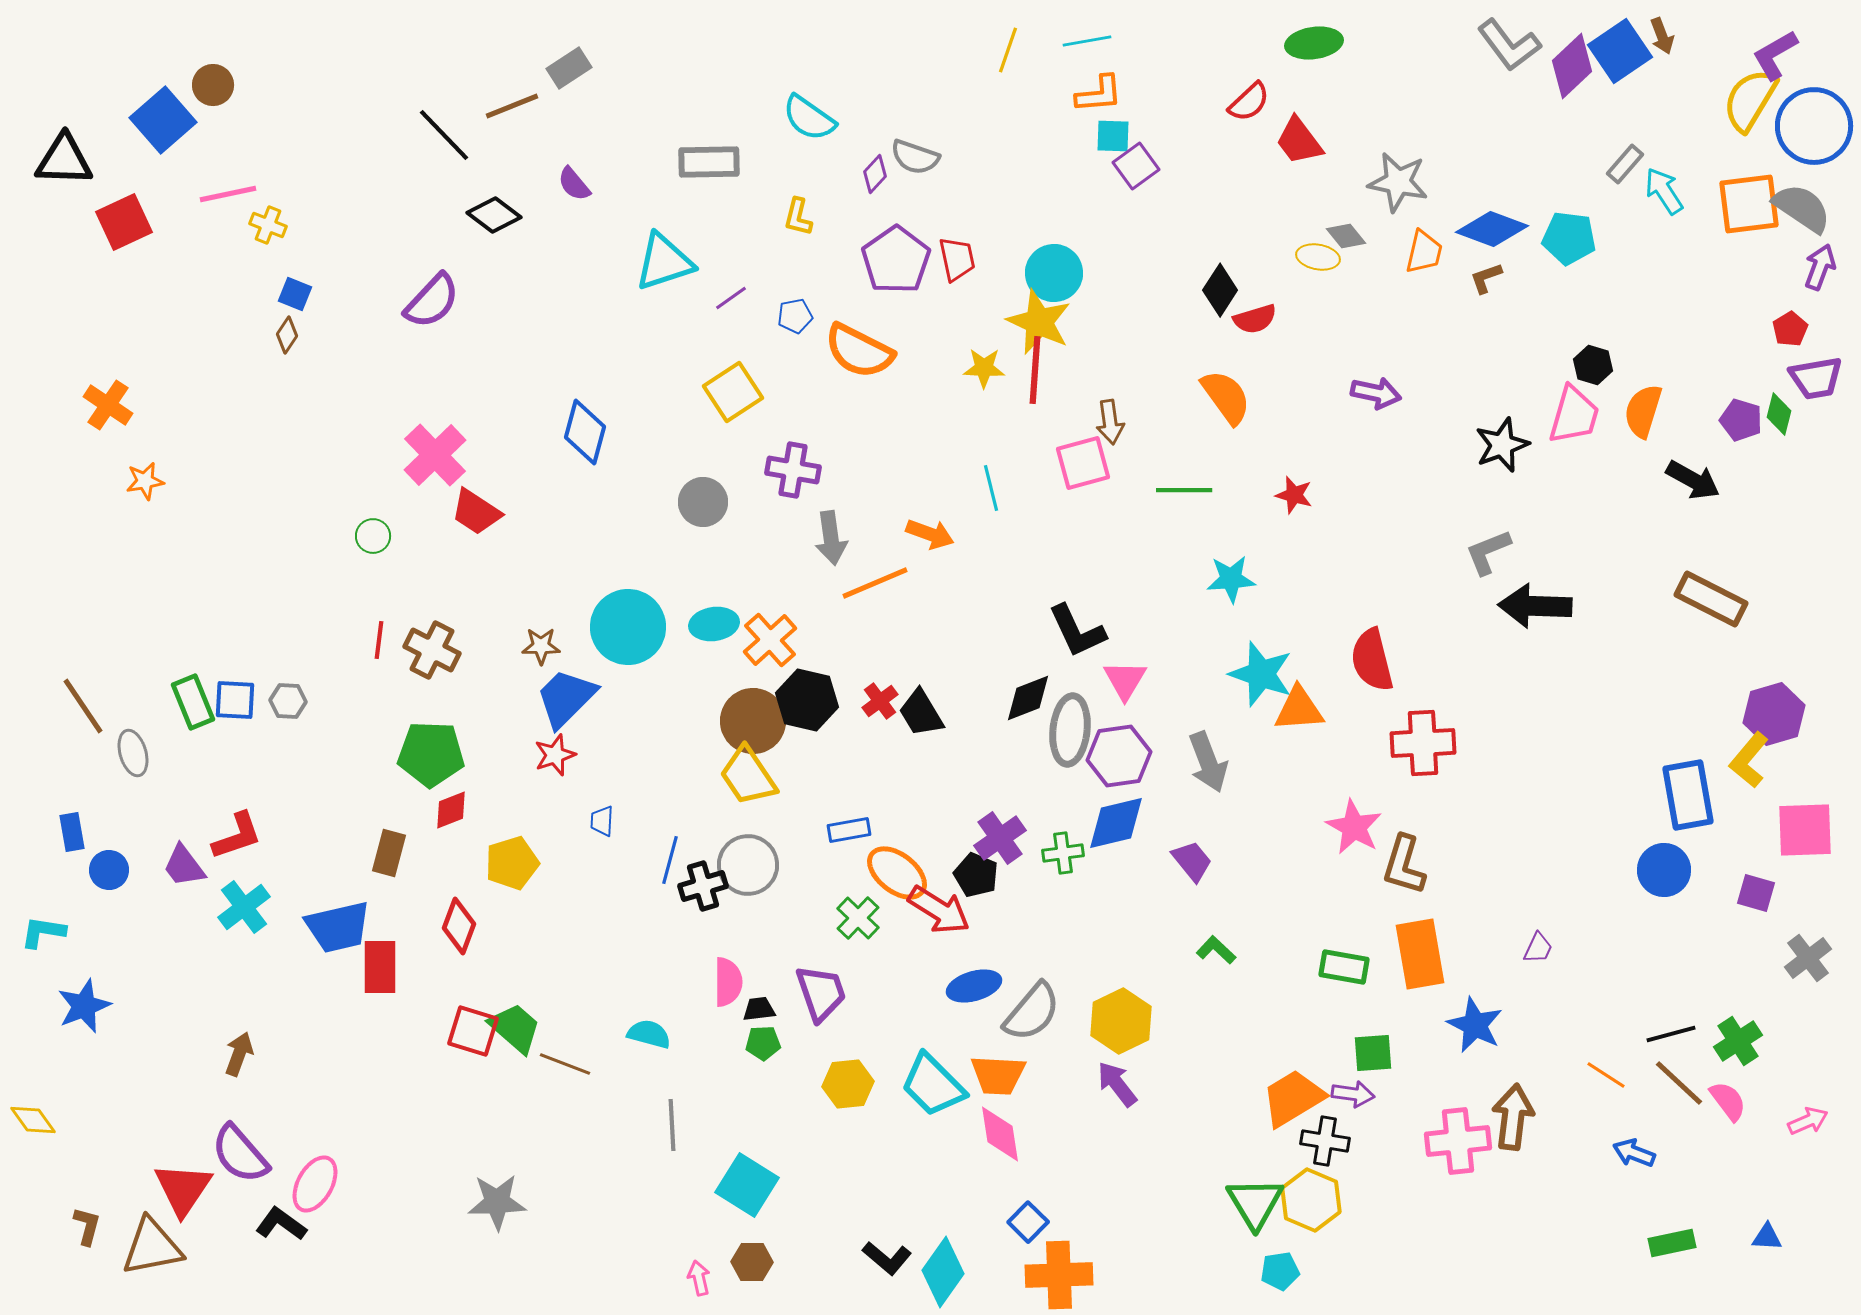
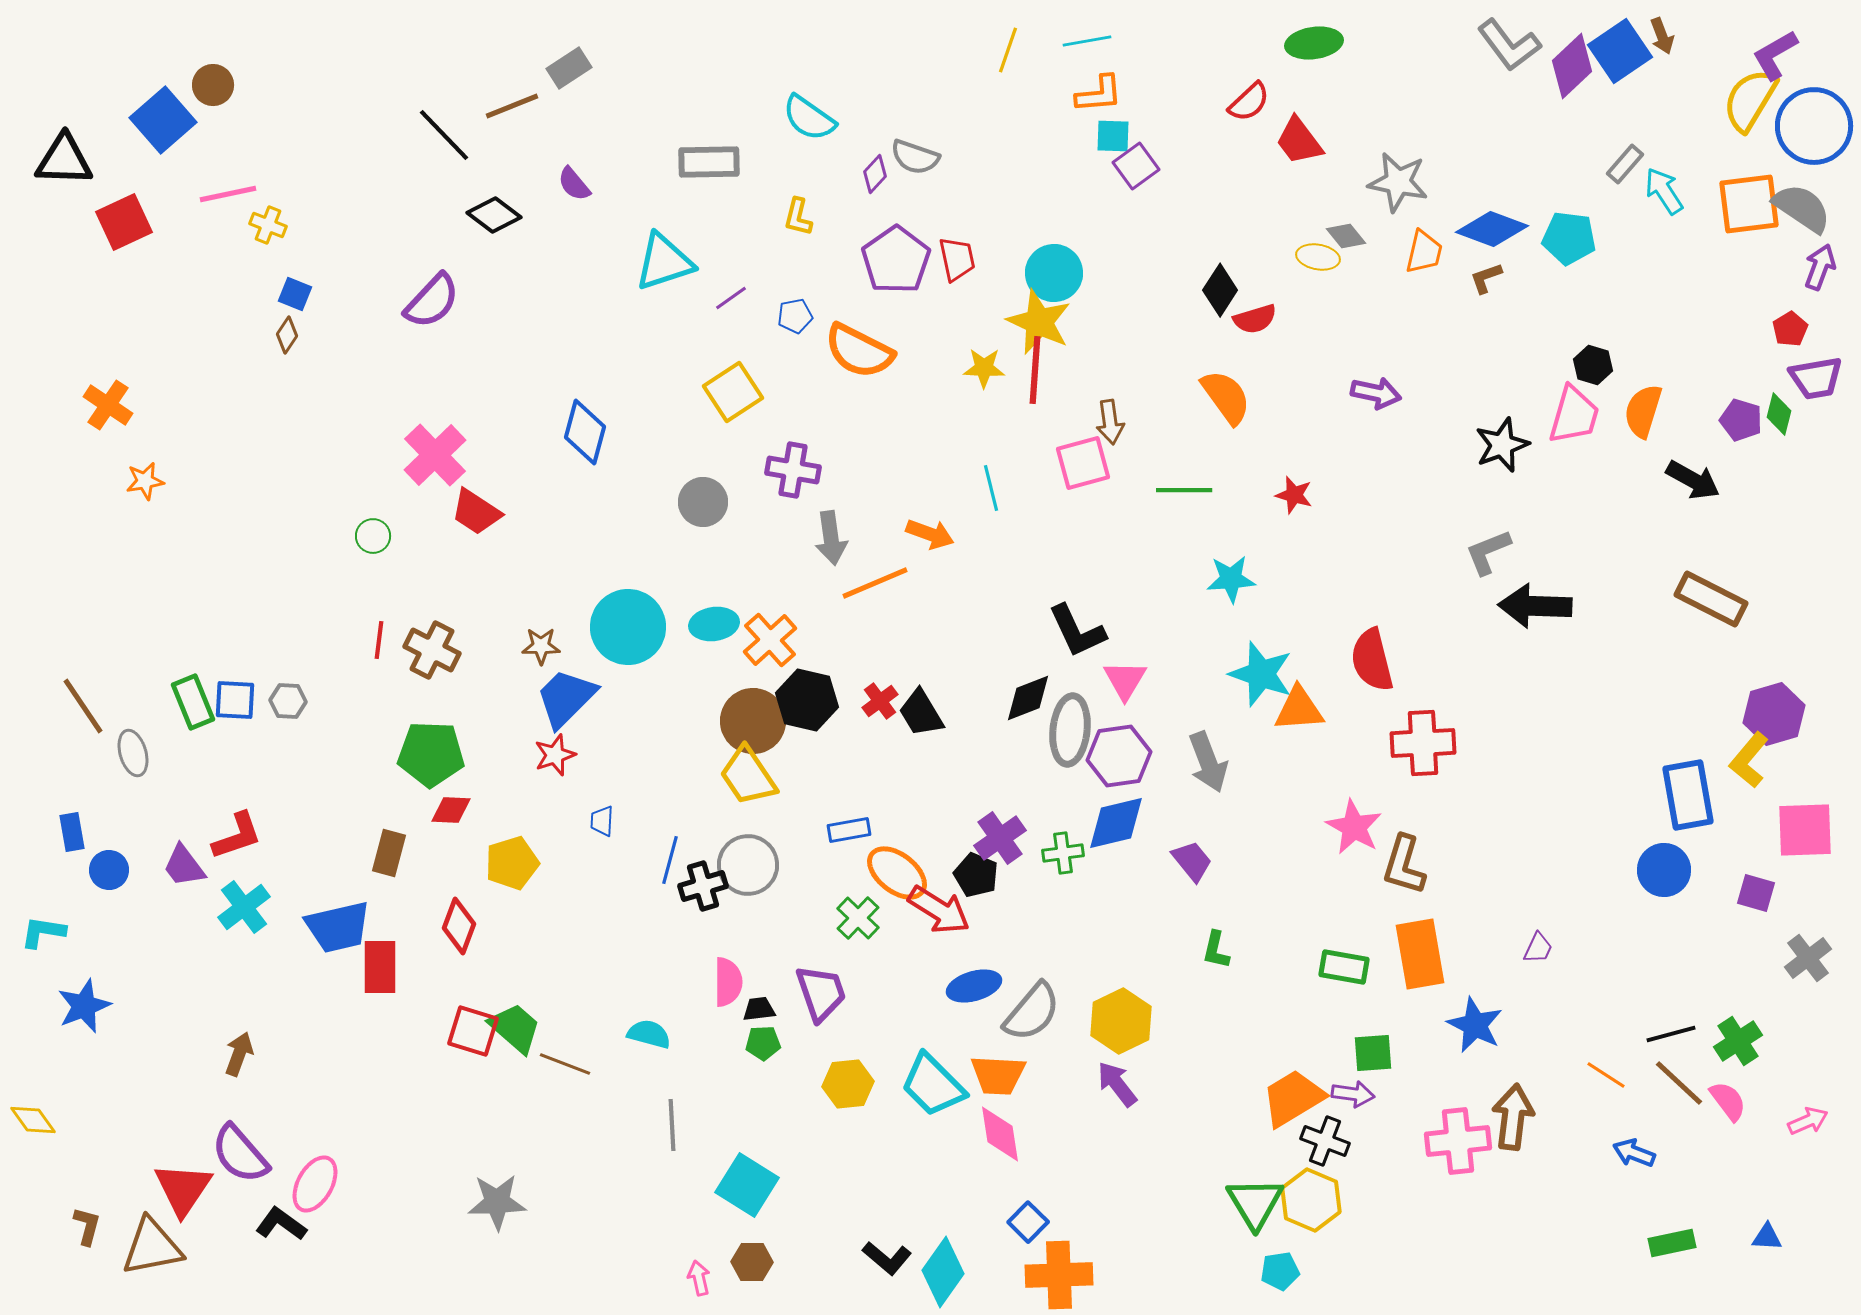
red diamond at (451, 810): rotated 24 degrees clockwise
green L-shape at (1216, 950): rotated 120 degrees counterclockwise
black cross at (1325, 1141): rotated 12 degrees clockwise
